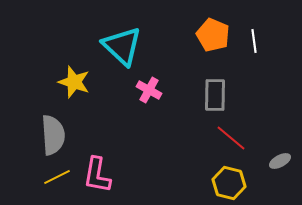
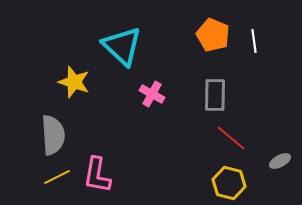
pink cross: moved 3 px right, 4 px down
